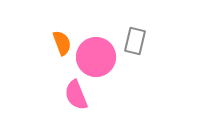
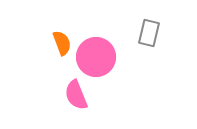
gray rectangle: moved 14 px right, 8 px up
